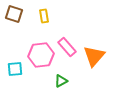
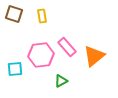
yellow rectangle: moved 2 px left
orange triangle: rotated 10 degrees clockwise
